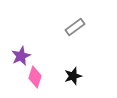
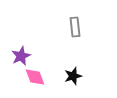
gray rectangle: rotated 60 degrees counterclockwise
pink diamond: rotated 40 degrees counterclockwise
